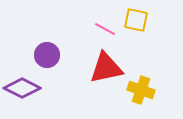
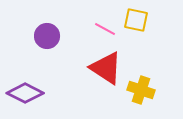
purple circle: moved 19 px up
red triangle: rotated 45 degrees clockwise
purple diamond: moved 3 px right, 5 px down
